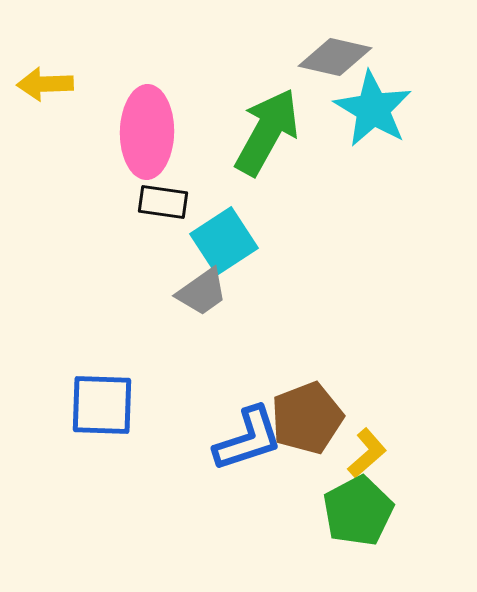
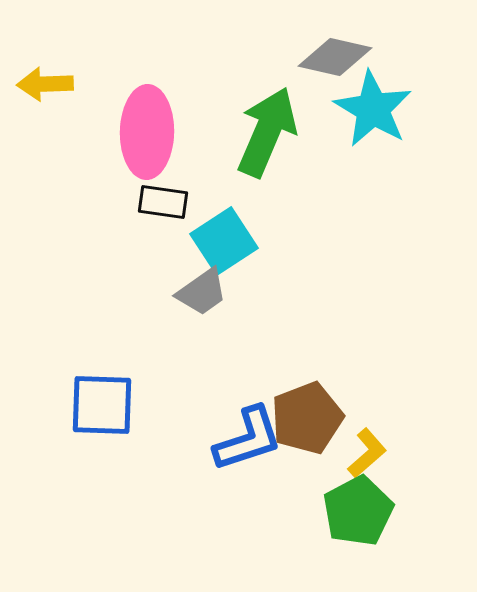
green arrow: rotated 6 degrees counterclockwise
